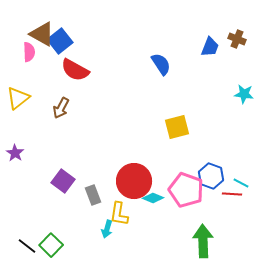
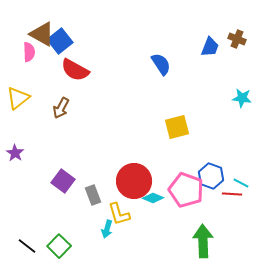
cyan star: moved 2 px left, 4 px down
yellow L-shape: rotated 25 degrees counterclockwise
green square: moved 8 px right, 1 px down
